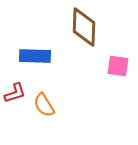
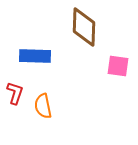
red L-shape: rotated 55 degrees counterclockwise
orange semicircle: moved 1 px left, 1 px down; rotated 20 degrees clockwise
